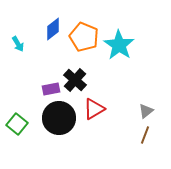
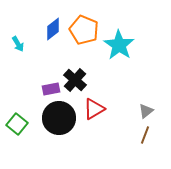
orange pentagon: moved 7 px up
